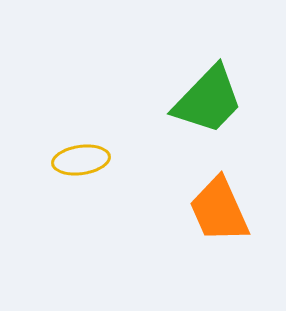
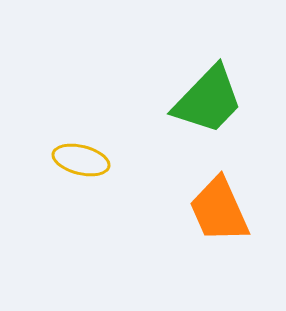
yellow ellipse: rotated 22 degrees clockwise
